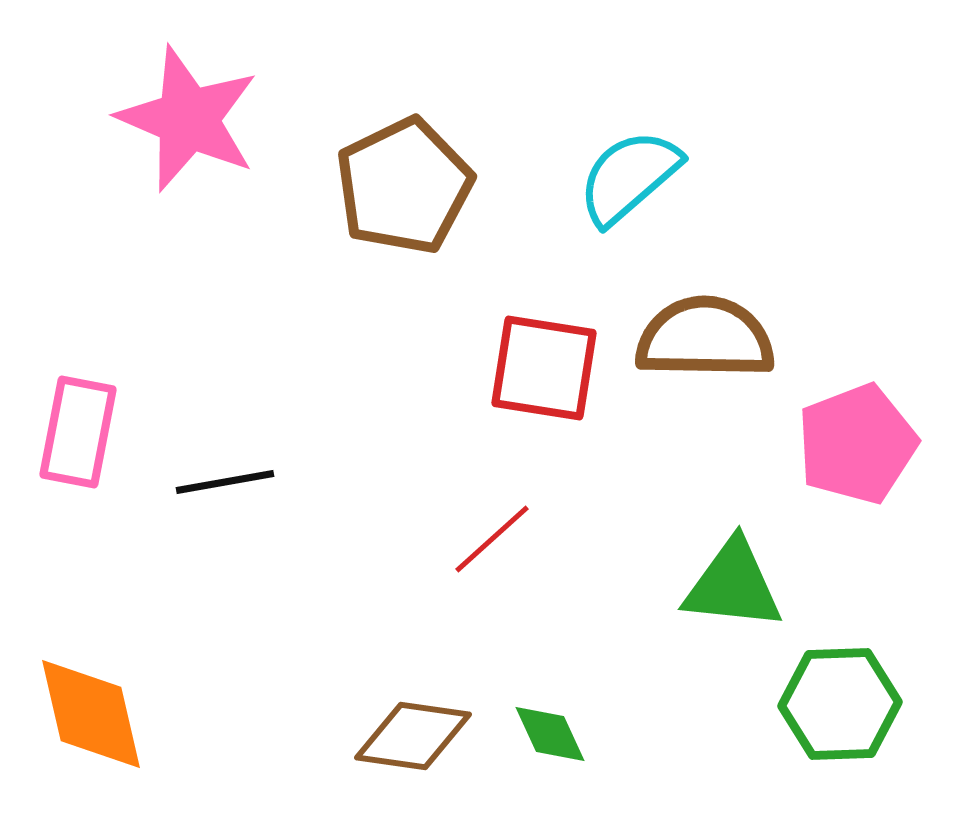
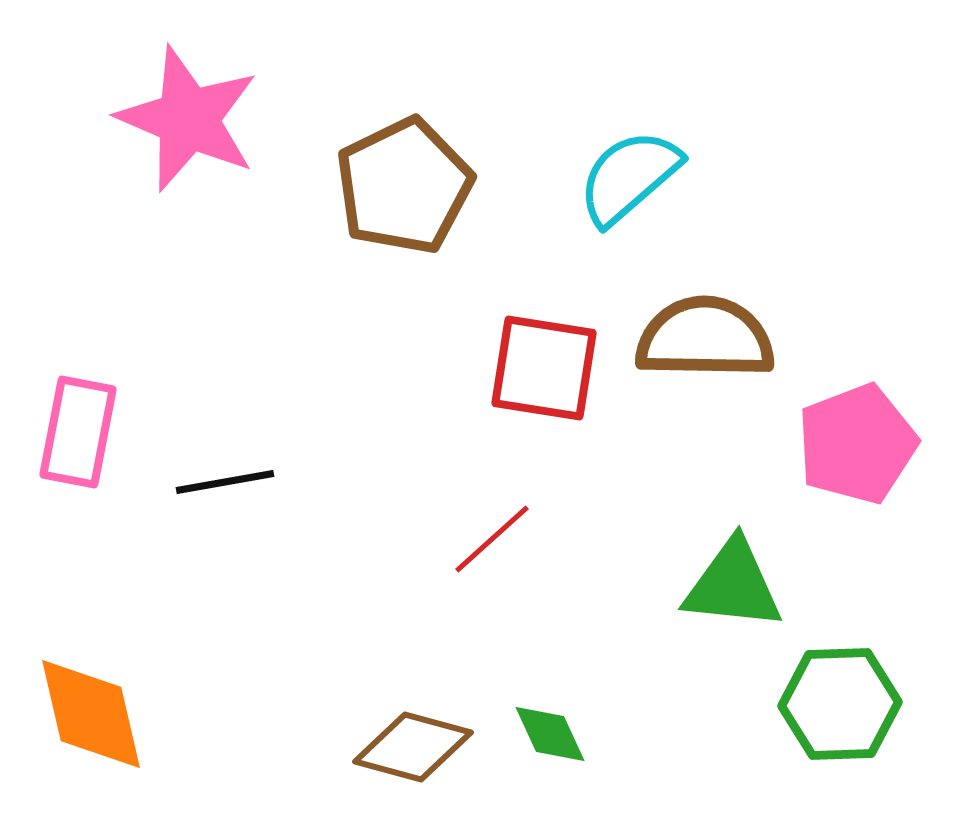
brown diamond: moved 11 px down; rotated 7 degrees clockwise
